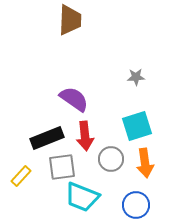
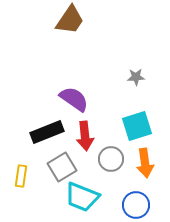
brown trapezoid: rotated 32 degrees clockwise
black rectangle: moved 6 px up
gray square: rotated 24 degrees counterclockwise
yellow rectangle: rotated 35 degrees counterclockwise
